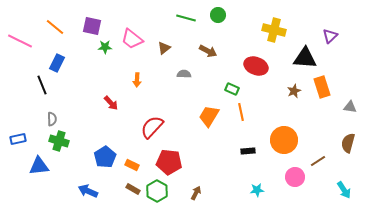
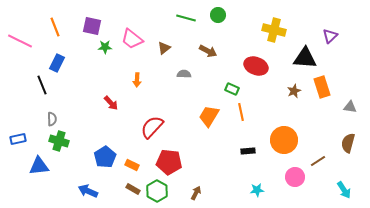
orange line at (55, 27): rotated 30 degrees clockwise
